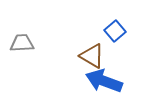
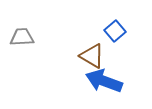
gray trapezoid: moved 6 px up
